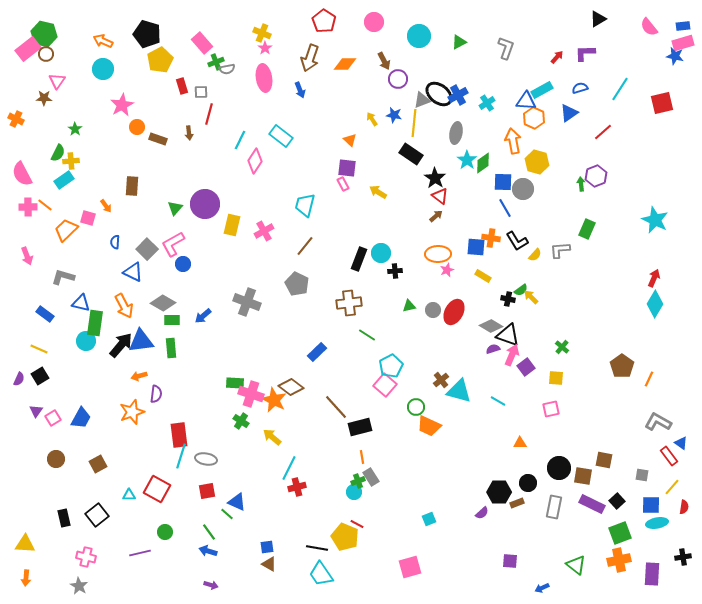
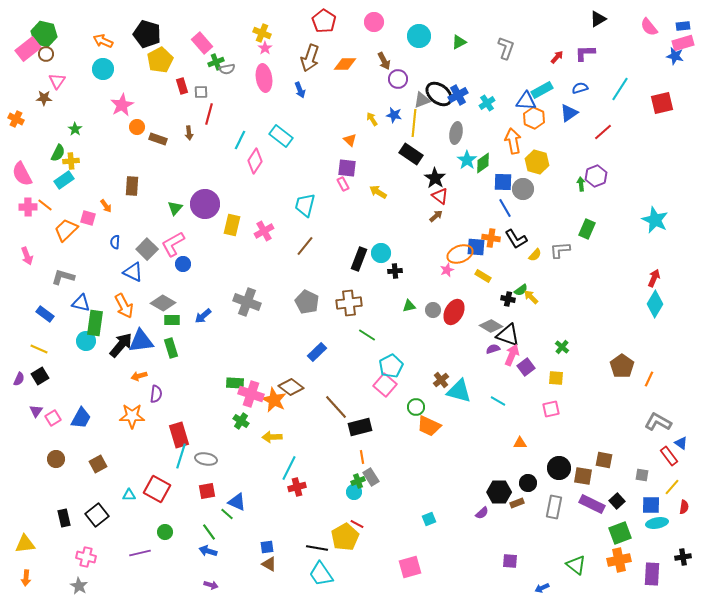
black L-shape at (517, 241): moved 1 px left, 2 px up
orange ellipse at (438, 254): moved 22 px right; rotated 20 degrees counterclockwise
gray pentagon at (297, 284): moved 10 px right, 18 px down
green rectangle at (171, 348): rotated 12 degrees counterclockwise
orange star at (132, 412): moved 4 px down; rotated 20 degrees clockwise
red rectangle at (179, 435): rotated 10 degrees counterclockwise
yellow arrow at (272, 437): rotated 42 degrees counterclockwise
yellow pentagon at (345, 537): rotated 20 degrees clockwise
yellow triangle at (25, 544): rotated 10 degrees counterclockwise
